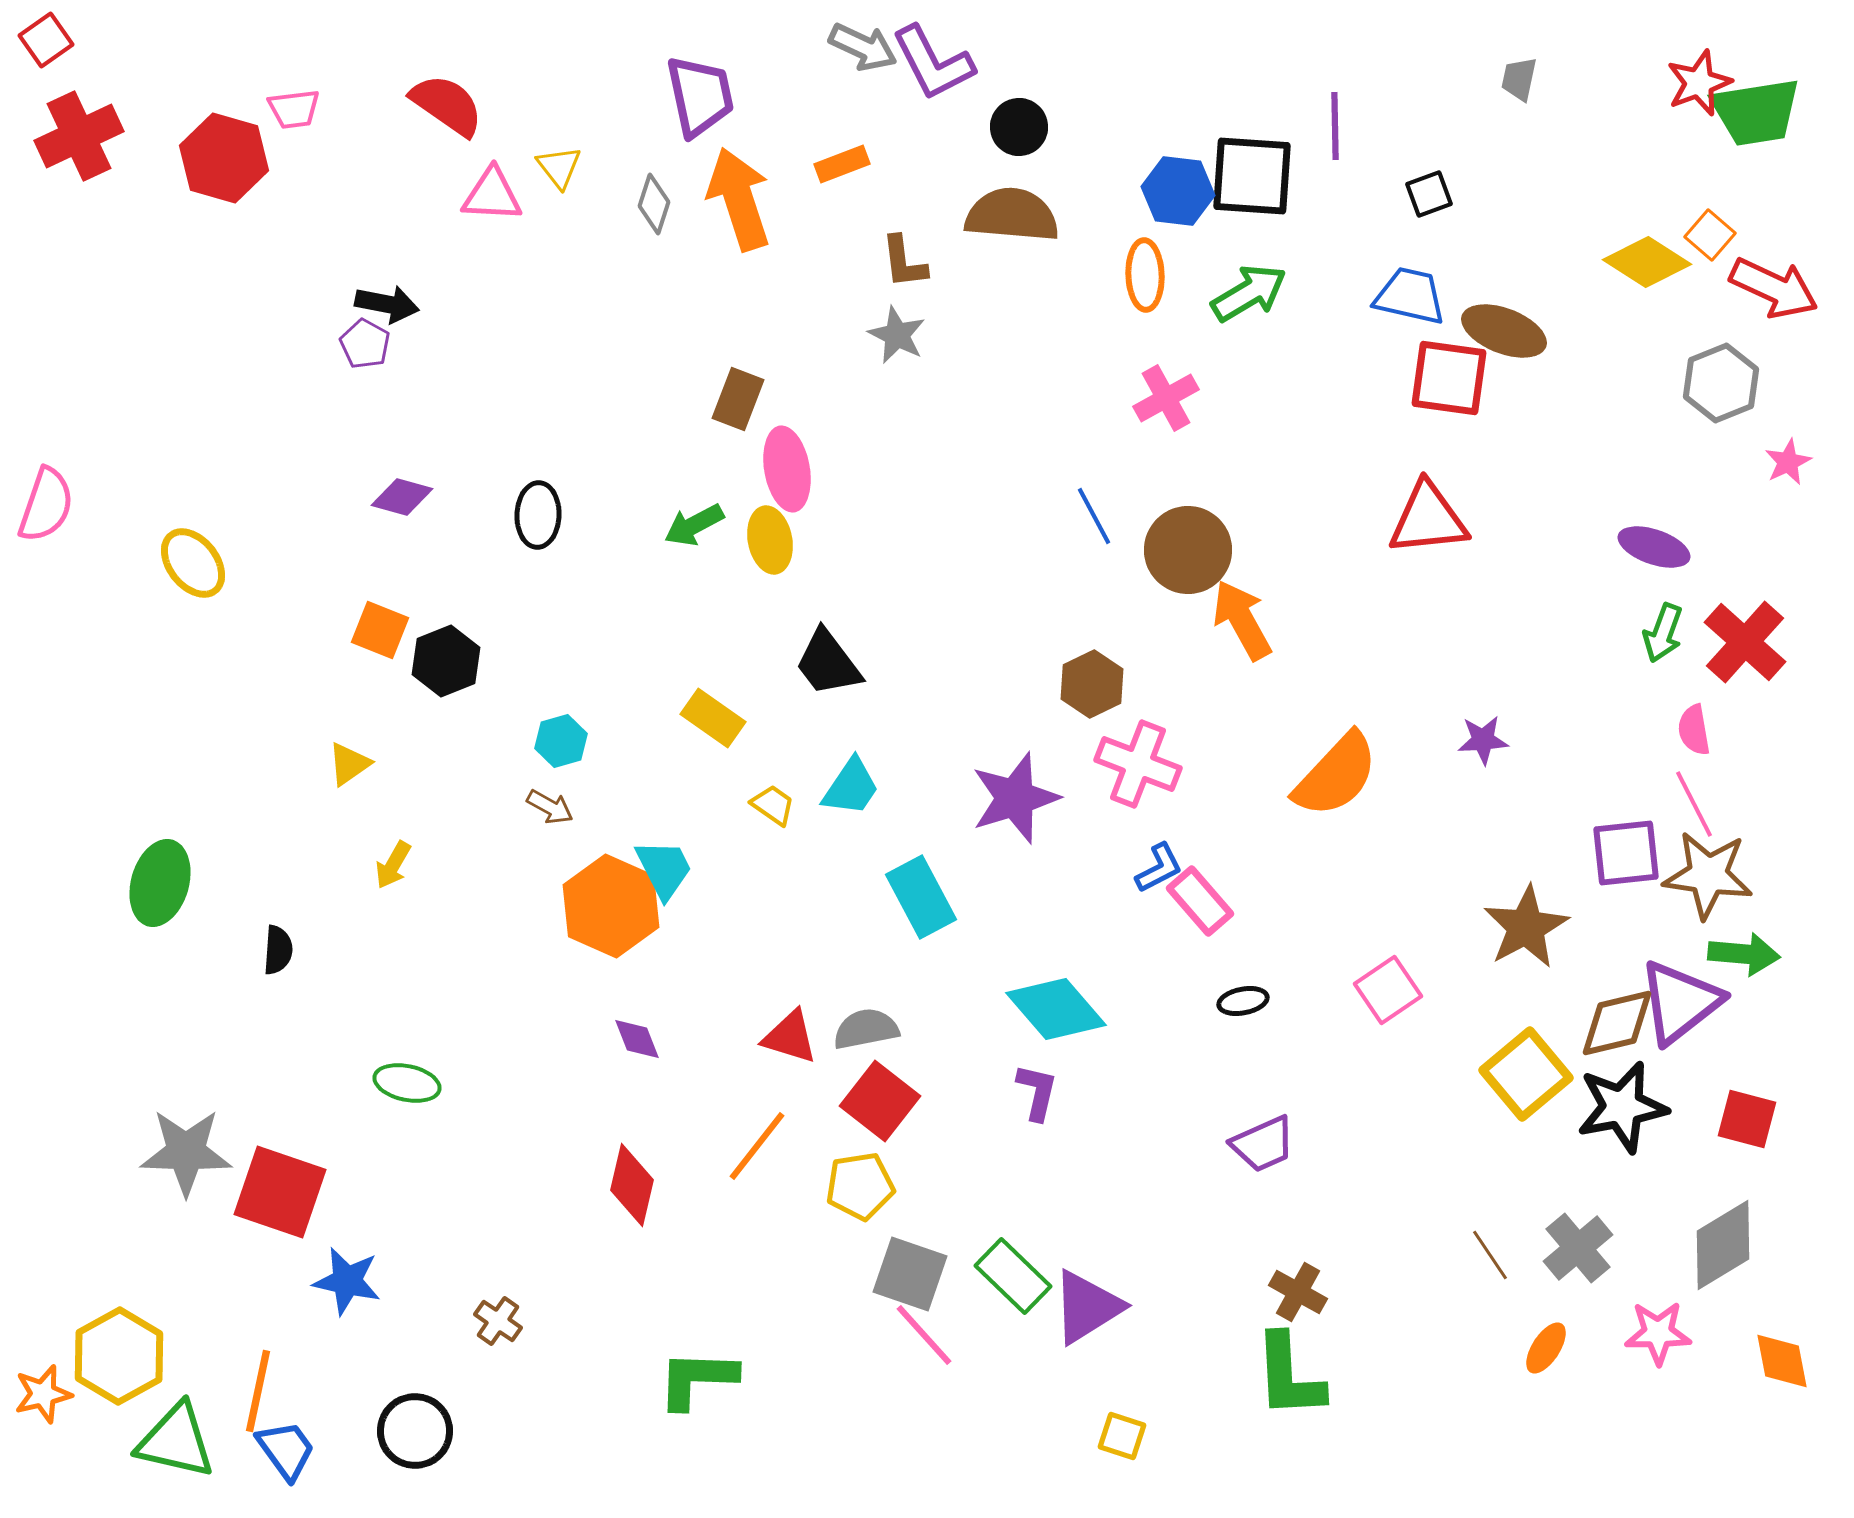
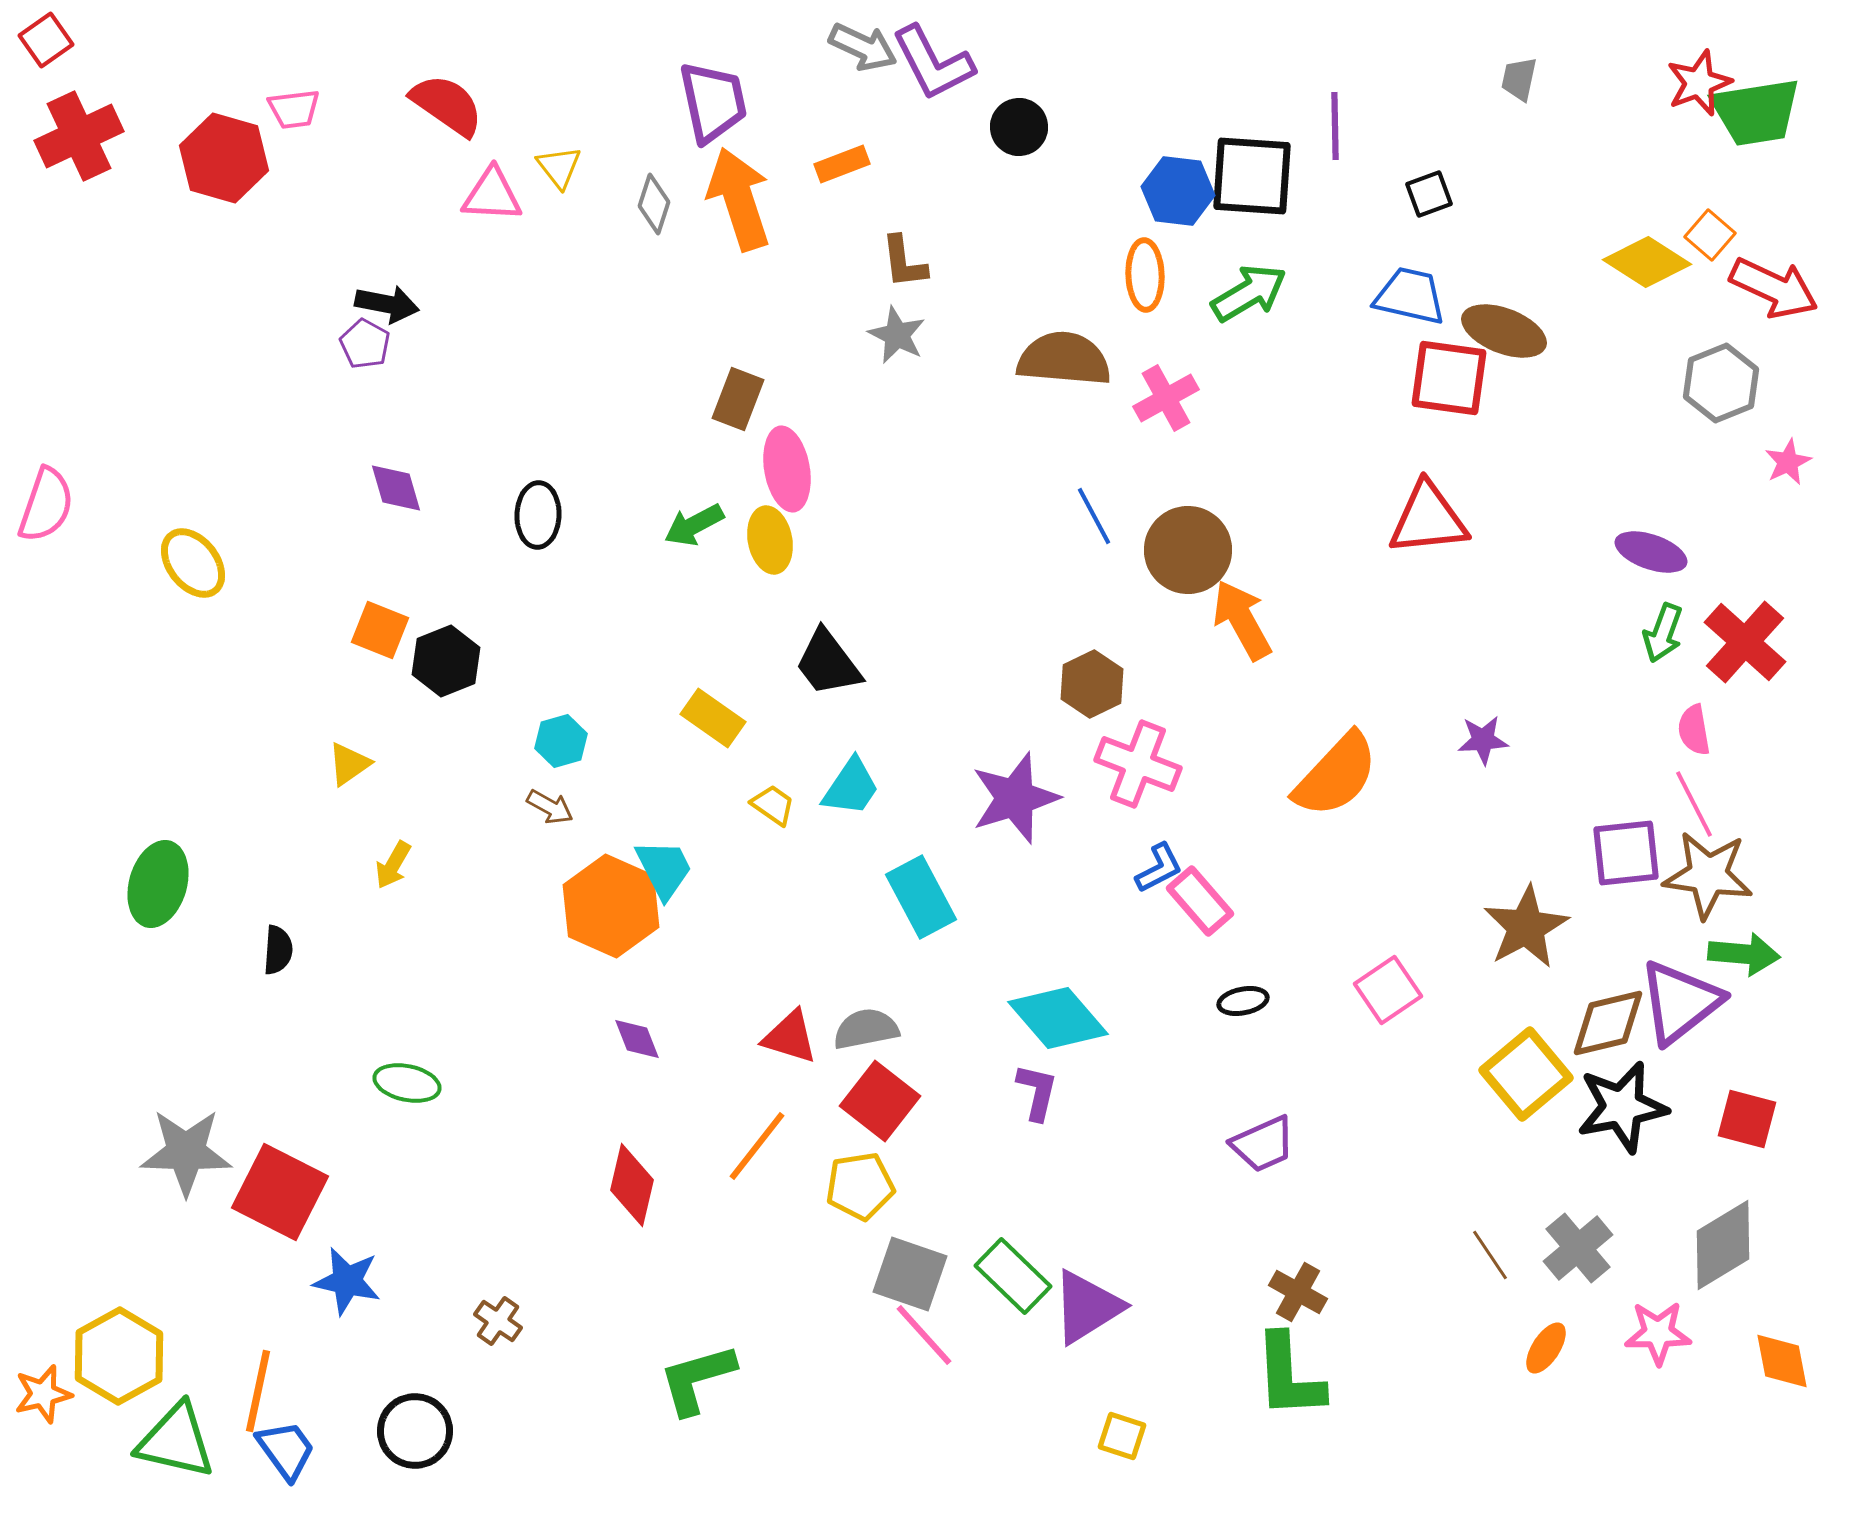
purple trapezoid at (700, 96): moved 13 px right, 6 px down
brown semicircle at (1012, 215): moved 52 px right, 144 px down
purple diamond at (402, 497): moved 6 px left, 9 px up; rotated 58 degrees clockwise
purple ellipse at (1654, 547): moved 3 px left, 5 px down
green ellipse at (160, 883): moved 2 px left, 1 px down
cyan diamond at (1056, 1009): moved 2 px right, 9 px down
brown diamond at (1617, 1023): moved 9 px left
red square at (280, 1192): rotated 8 degrees clockwise
green L-shape at (697, 1379): rotated 18 degrees counterclockwise
